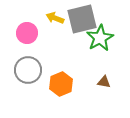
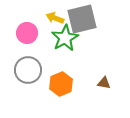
green star: moved 35 px left
brown triangle: moved 1 px down
